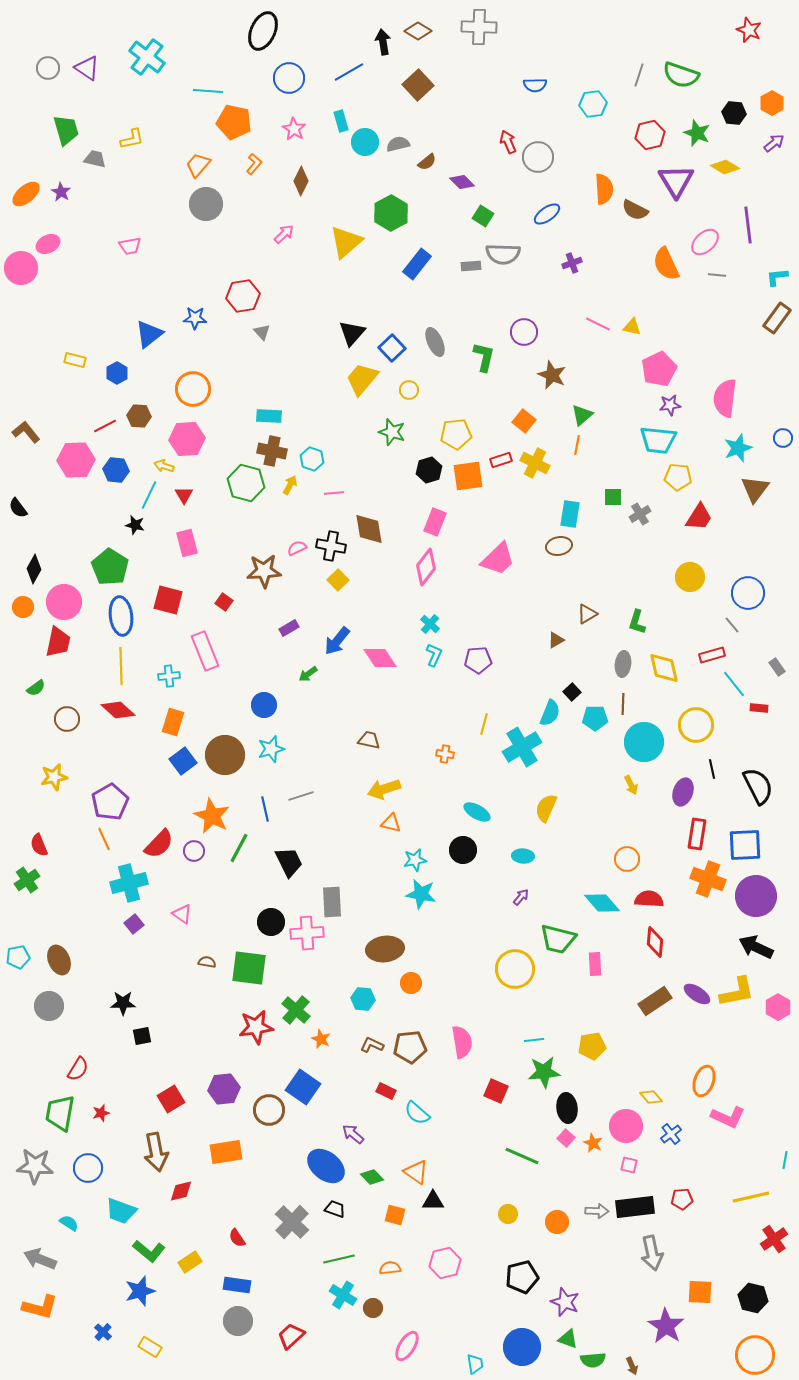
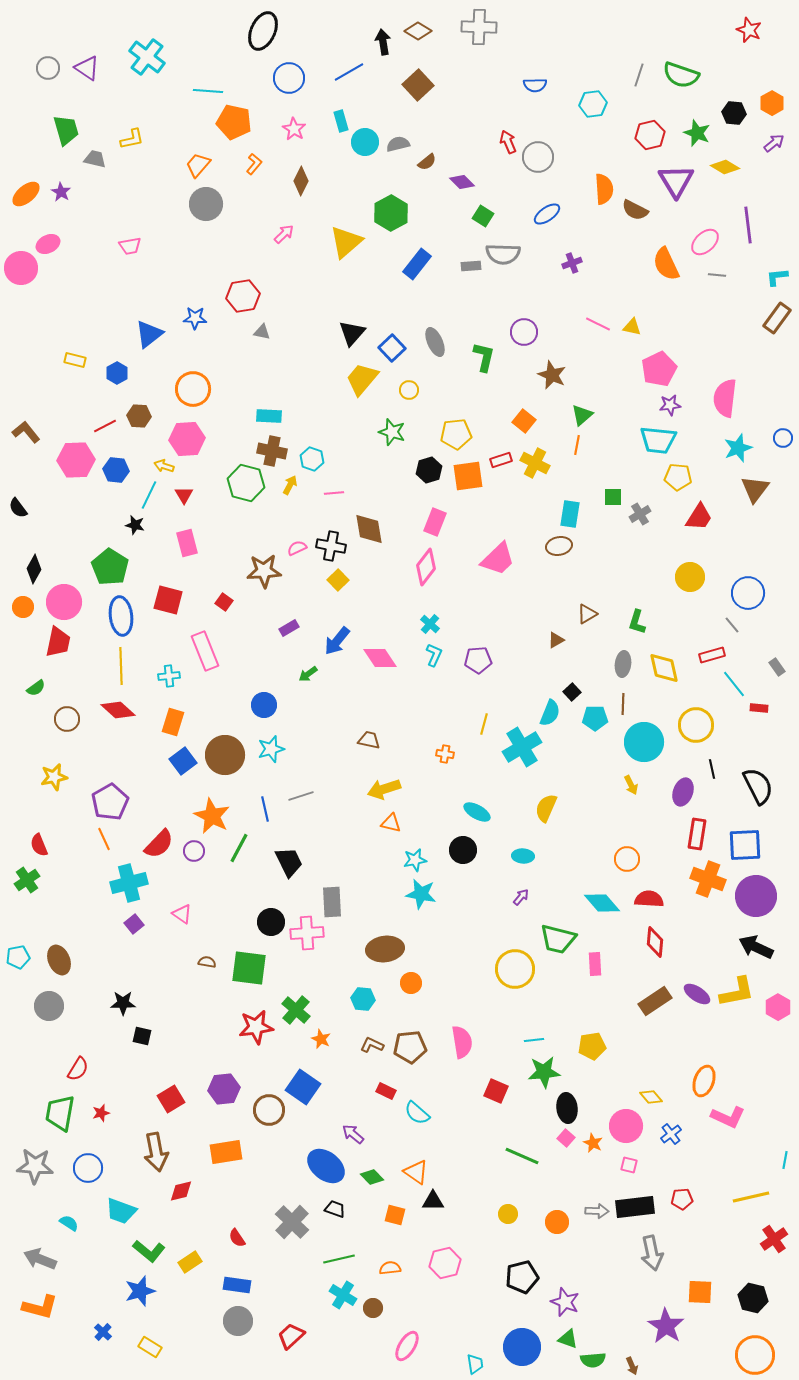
gray triangle at (262, 332): rotated 36 degrees counterclockwise
black square at (142, 1036): rotated 24 degrees clockwise
